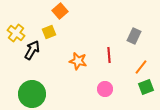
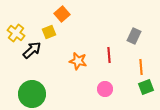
orange square: moved 2 px right, 3 px down
black arrow: rotated 18 degrees clockwise
orange line: rotated 42 degrees counterclockwise
